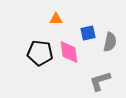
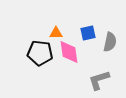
orange triangle: moved 14 px down
gray L-shape: moved 1 px left, 1 px up
